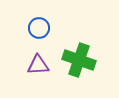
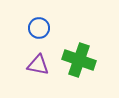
purple triangle: rotated 15 degrees clockwise
